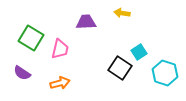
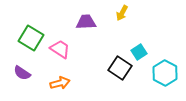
yellow arrow: rotated 70 degrees counterclockwise
pink trapezoid: rotated 70 degrees counterclockwise
cyan hexagon: rotated 10 degrees clockwise
